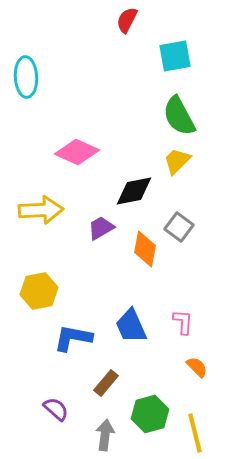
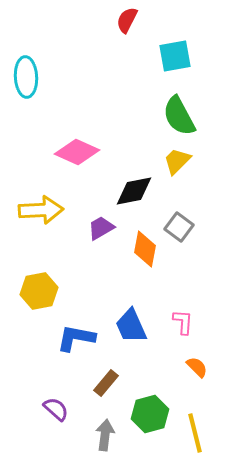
blue L-shape: moved 3 px right
